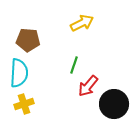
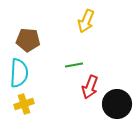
yellow arrow: moved 4 px right, 2 px up; rotated 140 degrees clockwise
green line: rotated 60 degrees clockwise
red arrow: moved 2 px right, 1 px down; rotated 20 degrees counterclockwise
black circle: moved 3 px right
